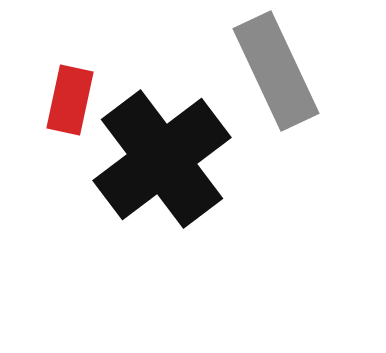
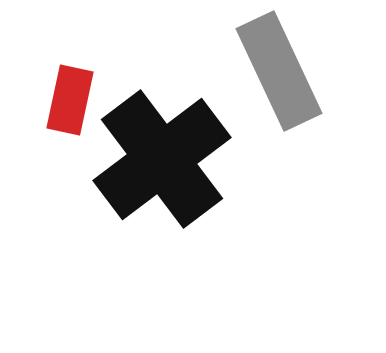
gray rectangle: moved 3 px right
